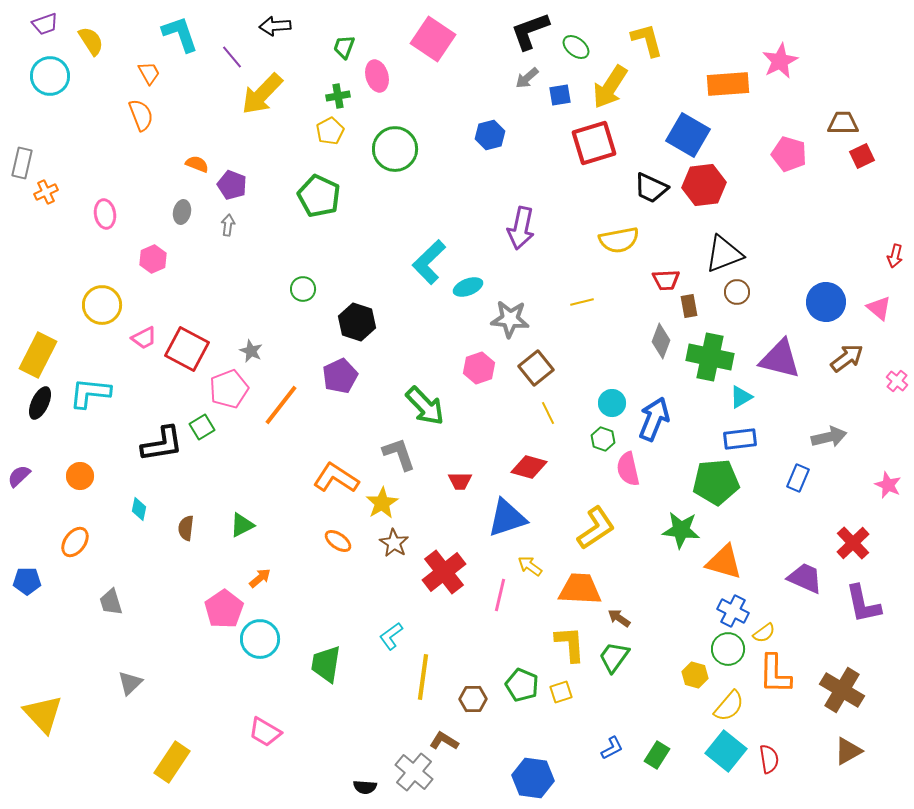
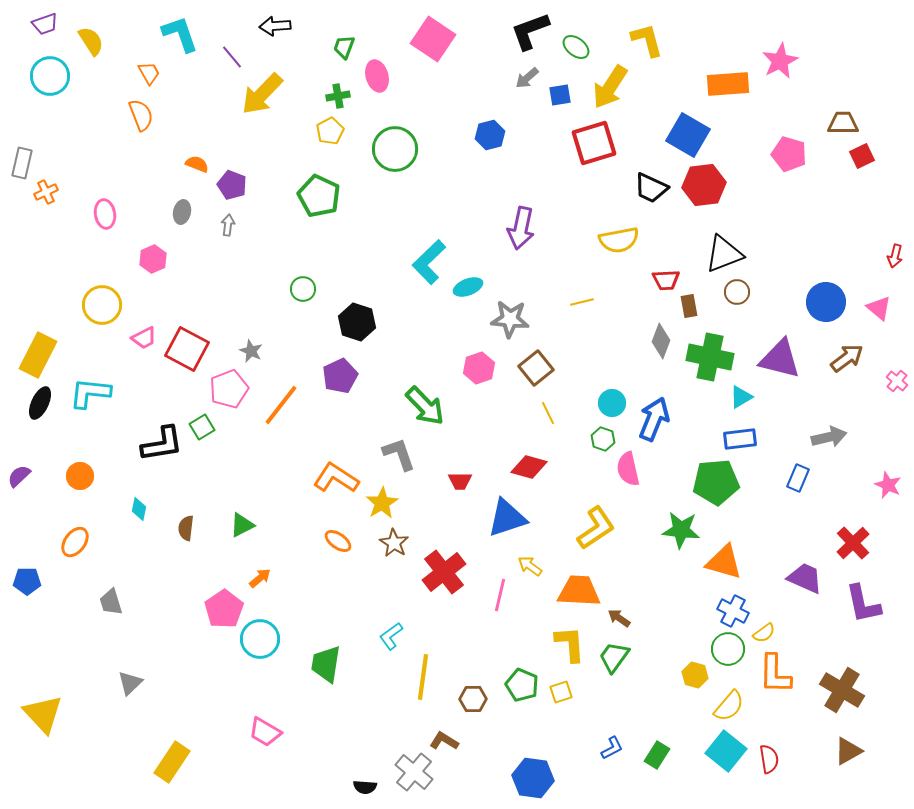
orange trapezoid at (580, 589): moved 1 px left, 2 px down
